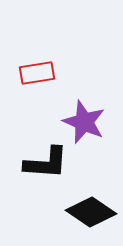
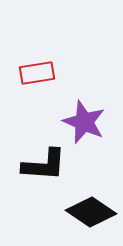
black L-shape: moved 2 px left, 2 px down
